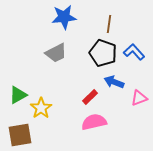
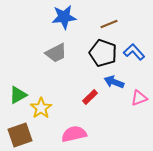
brown line: rotated 60 degrees clockwise
pink semicircle: moved 20 px left, 12 px down
brown square: rotated 10 degrees counterclockwise
